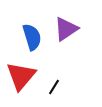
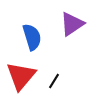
purple triangle: moved 6 px right, 5 px up
black line: moved 6 px up
